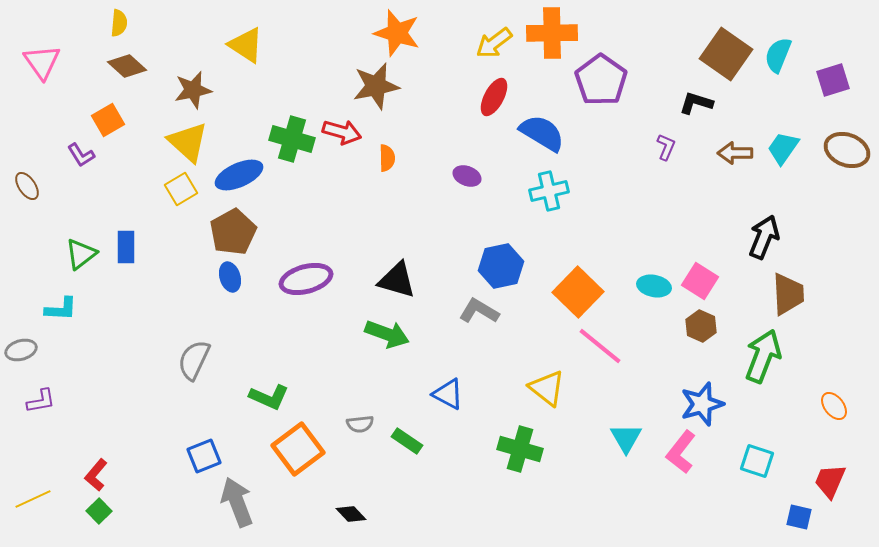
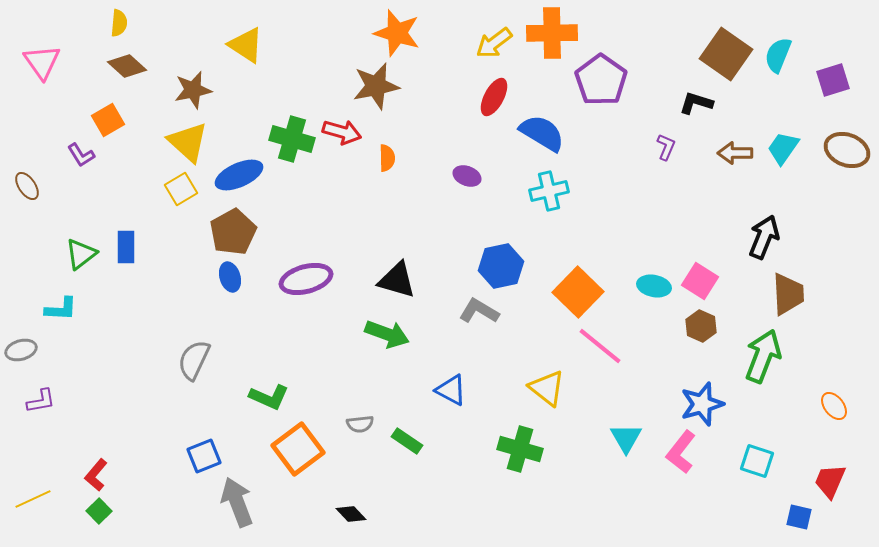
blue triangle at (448, 394): moved 3 px right, 4 px up
